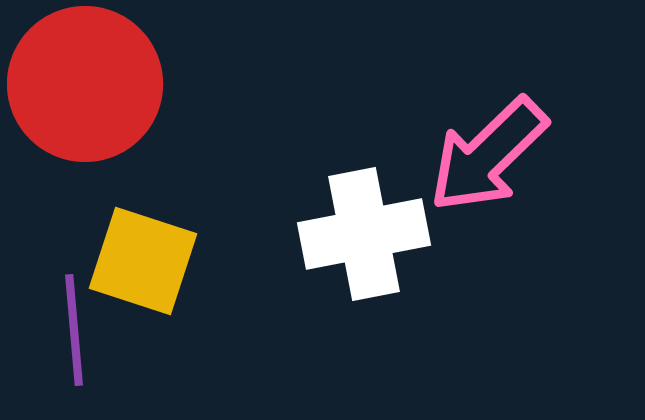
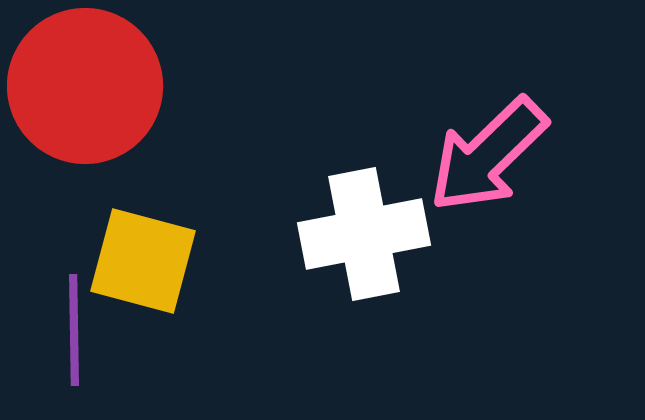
red circle: moved 2 px down
yellow square: rotated 3 degrees counterclockwise
purple line: rotated 4 degrees clockwise
